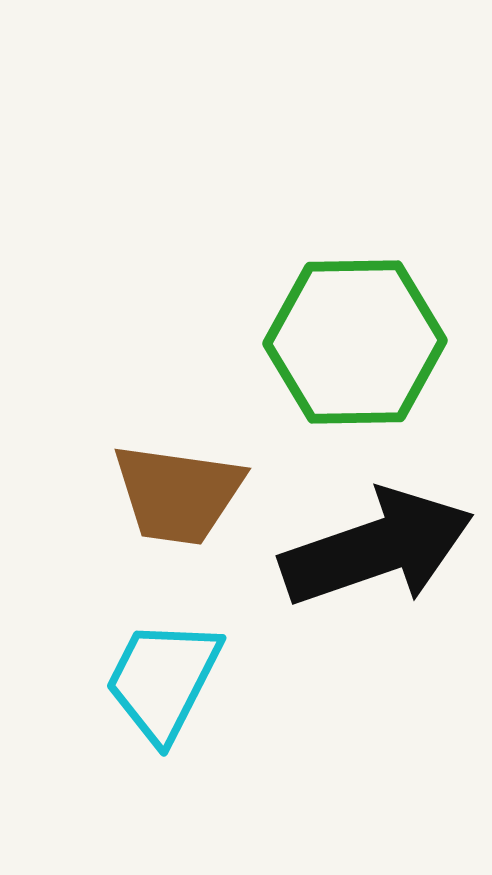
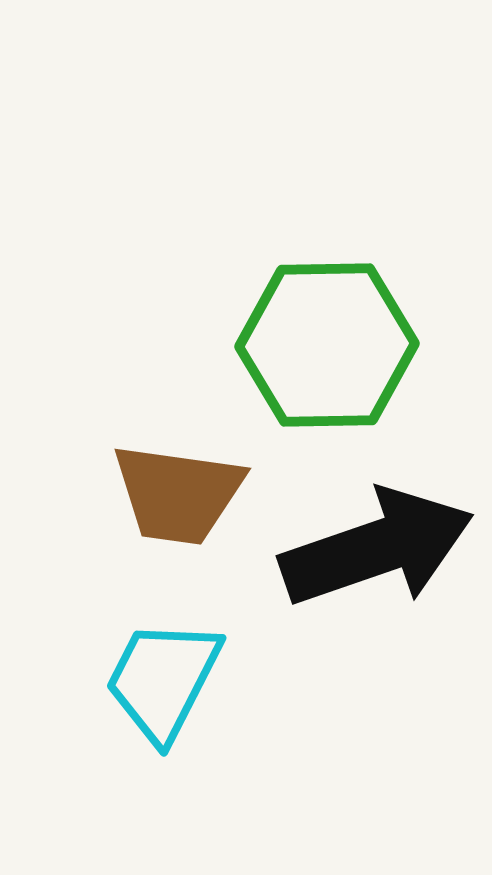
green hexagon: moved 28 px left, 3 px down
